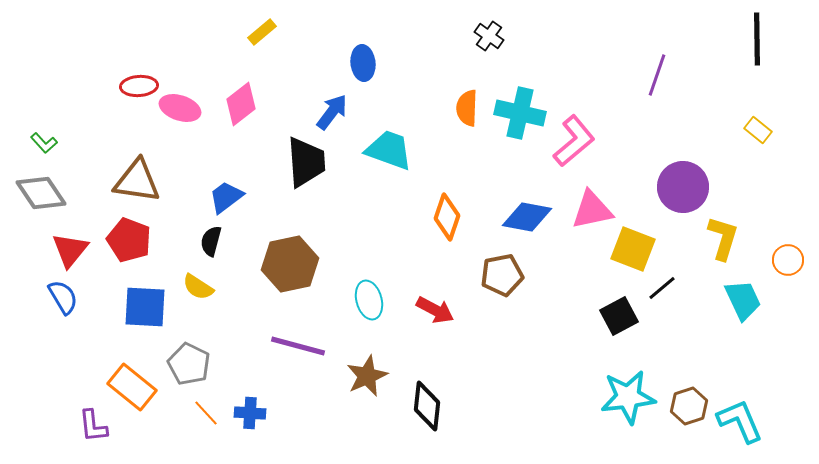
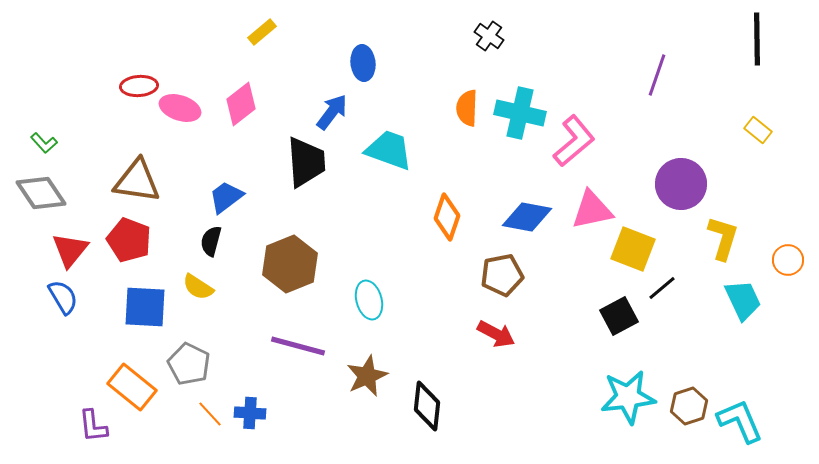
purple circle at (683, 187): moved 2 px left, 3 px up
brown hexagon at (290, 264): rotated 10 degrees counterclockwise
red arrow at (435, 310): moved 61 px right, 24 px down
orange line at (206, 413): moved 4 px right, 1 px down
